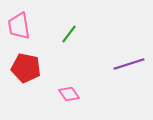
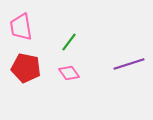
pink trapezoid: moved 2 px right, 1 px down
green line: moved 8 px down
pink diamond: moved 21 px up
